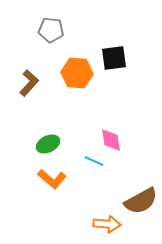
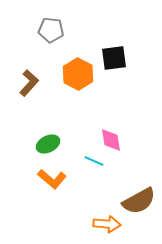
orange hexagon: moved 1 px right, 1 px down; rotated 24 degrees clockwise
brown semicircle: moved 2 px left
